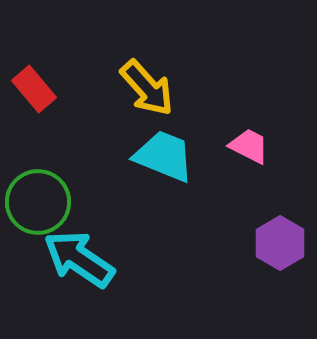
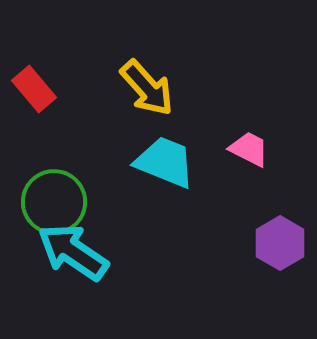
pink trapezoid: moved 3 px down
cyan trapezoid: moved 1 px right, 6 px down
green circle: moved 16 px right
cyan arrow: moved 6 px left, 7 px up
